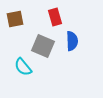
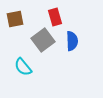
gray square: moved 6 px up; rotated 30 degrees clockwise
